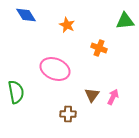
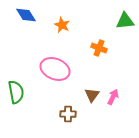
orange star: moved 5 px left
